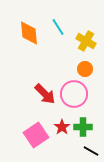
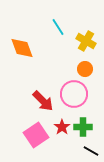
orange diamond: moved 7 px left, 15 px down; rotated 15 degrees counterclockwise
red arrow: moved 2 px left, 7 px down
